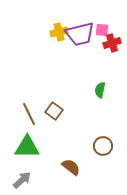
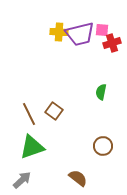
yellow cross: rotated 18 degrees clockwise
green semicircle: moved 1 px right, 2 px down
green triangle: moved 5 px right; rotated 20 degrees counterclockwise
brown semicircle: moved 7 px right, 11 px down
